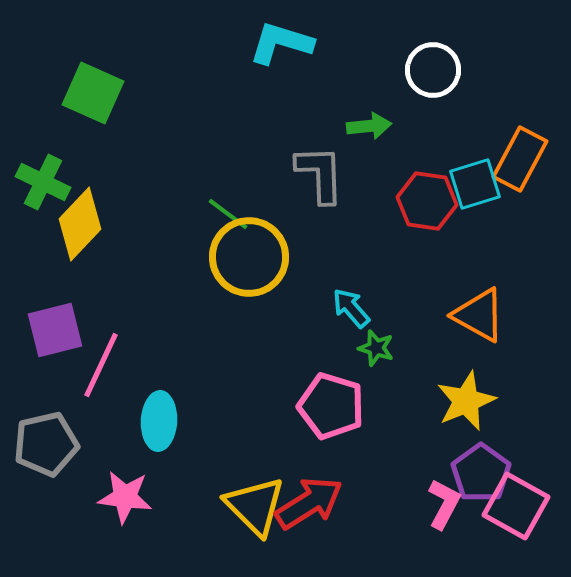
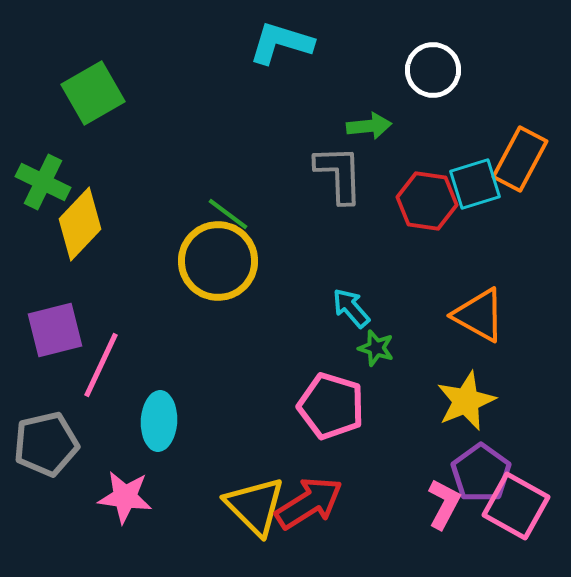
green square: rotated 36 degrees clockwise
gray L-shape: moved 19 px right
yellow circle: moved 31 px left, 4 px down
